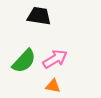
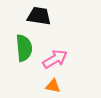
green semicircle: moved 13 px up; rotated 48 degrees counterclockwise
